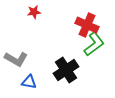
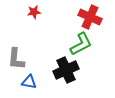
red cross: moved 3 px right, 8 px up
green L-shape: moved 13 px left; rotated 10 degrees clockwise
gray L-shape: rotated 65 degrees clockwise
black cross: rotated 10 degrees clockwise
